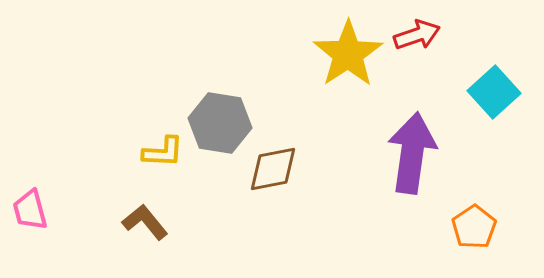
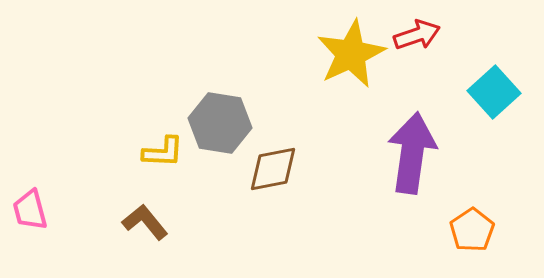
yellow star: moved 3 px right; rotated 8 degrees clockwise
orange pentagon: moved 2 px left, 3 px down
